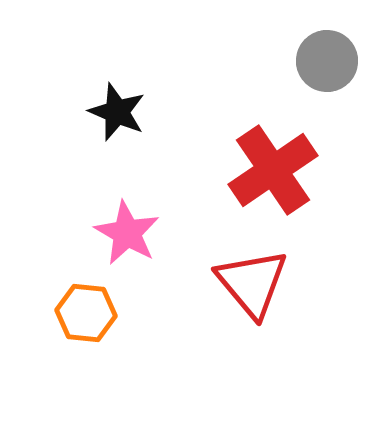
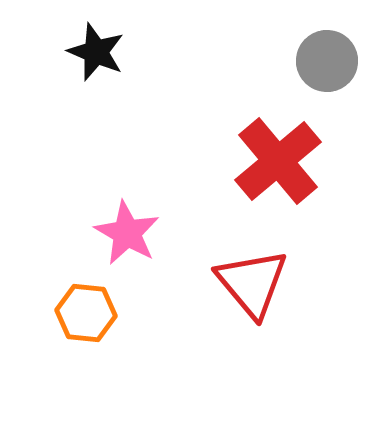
black star: moved 21 px left, 60 px up
red cross: moved 5 px right, 9 px up; rotated 6 degrees counterclockwise
